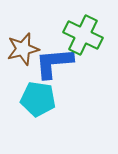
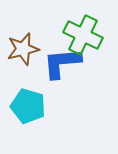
blue L-shape: moved 8 px right
cyan pentagon: moved 10 px left, 7 px down; rotated 8 degrees clockwise
